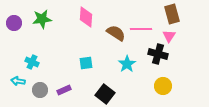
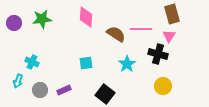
brown semicircle: moved 1 px down
cyan arrow: rotated 80 degrees counterclockwise
